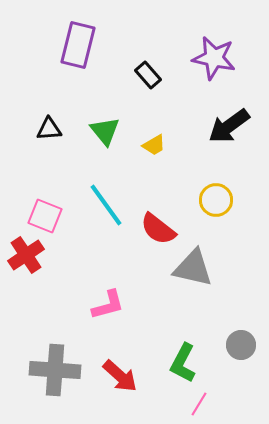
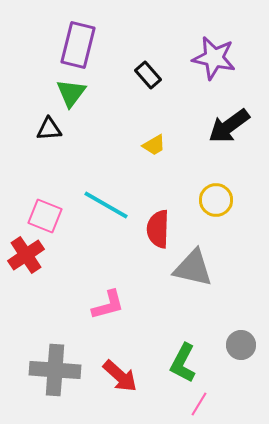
green triangle: moved 34 px left, 38 px up; rotated 16 degrees clockwise
cyan line: rotated 24 degrees counterclockwise
red semicircle: rotated 54 degrees clockwise
